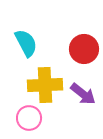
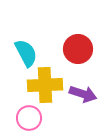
cyan semicircle: moved 10 px down
red circle: moved 6 px left
purple arrow: rotated 20 degrees counterclockwise
